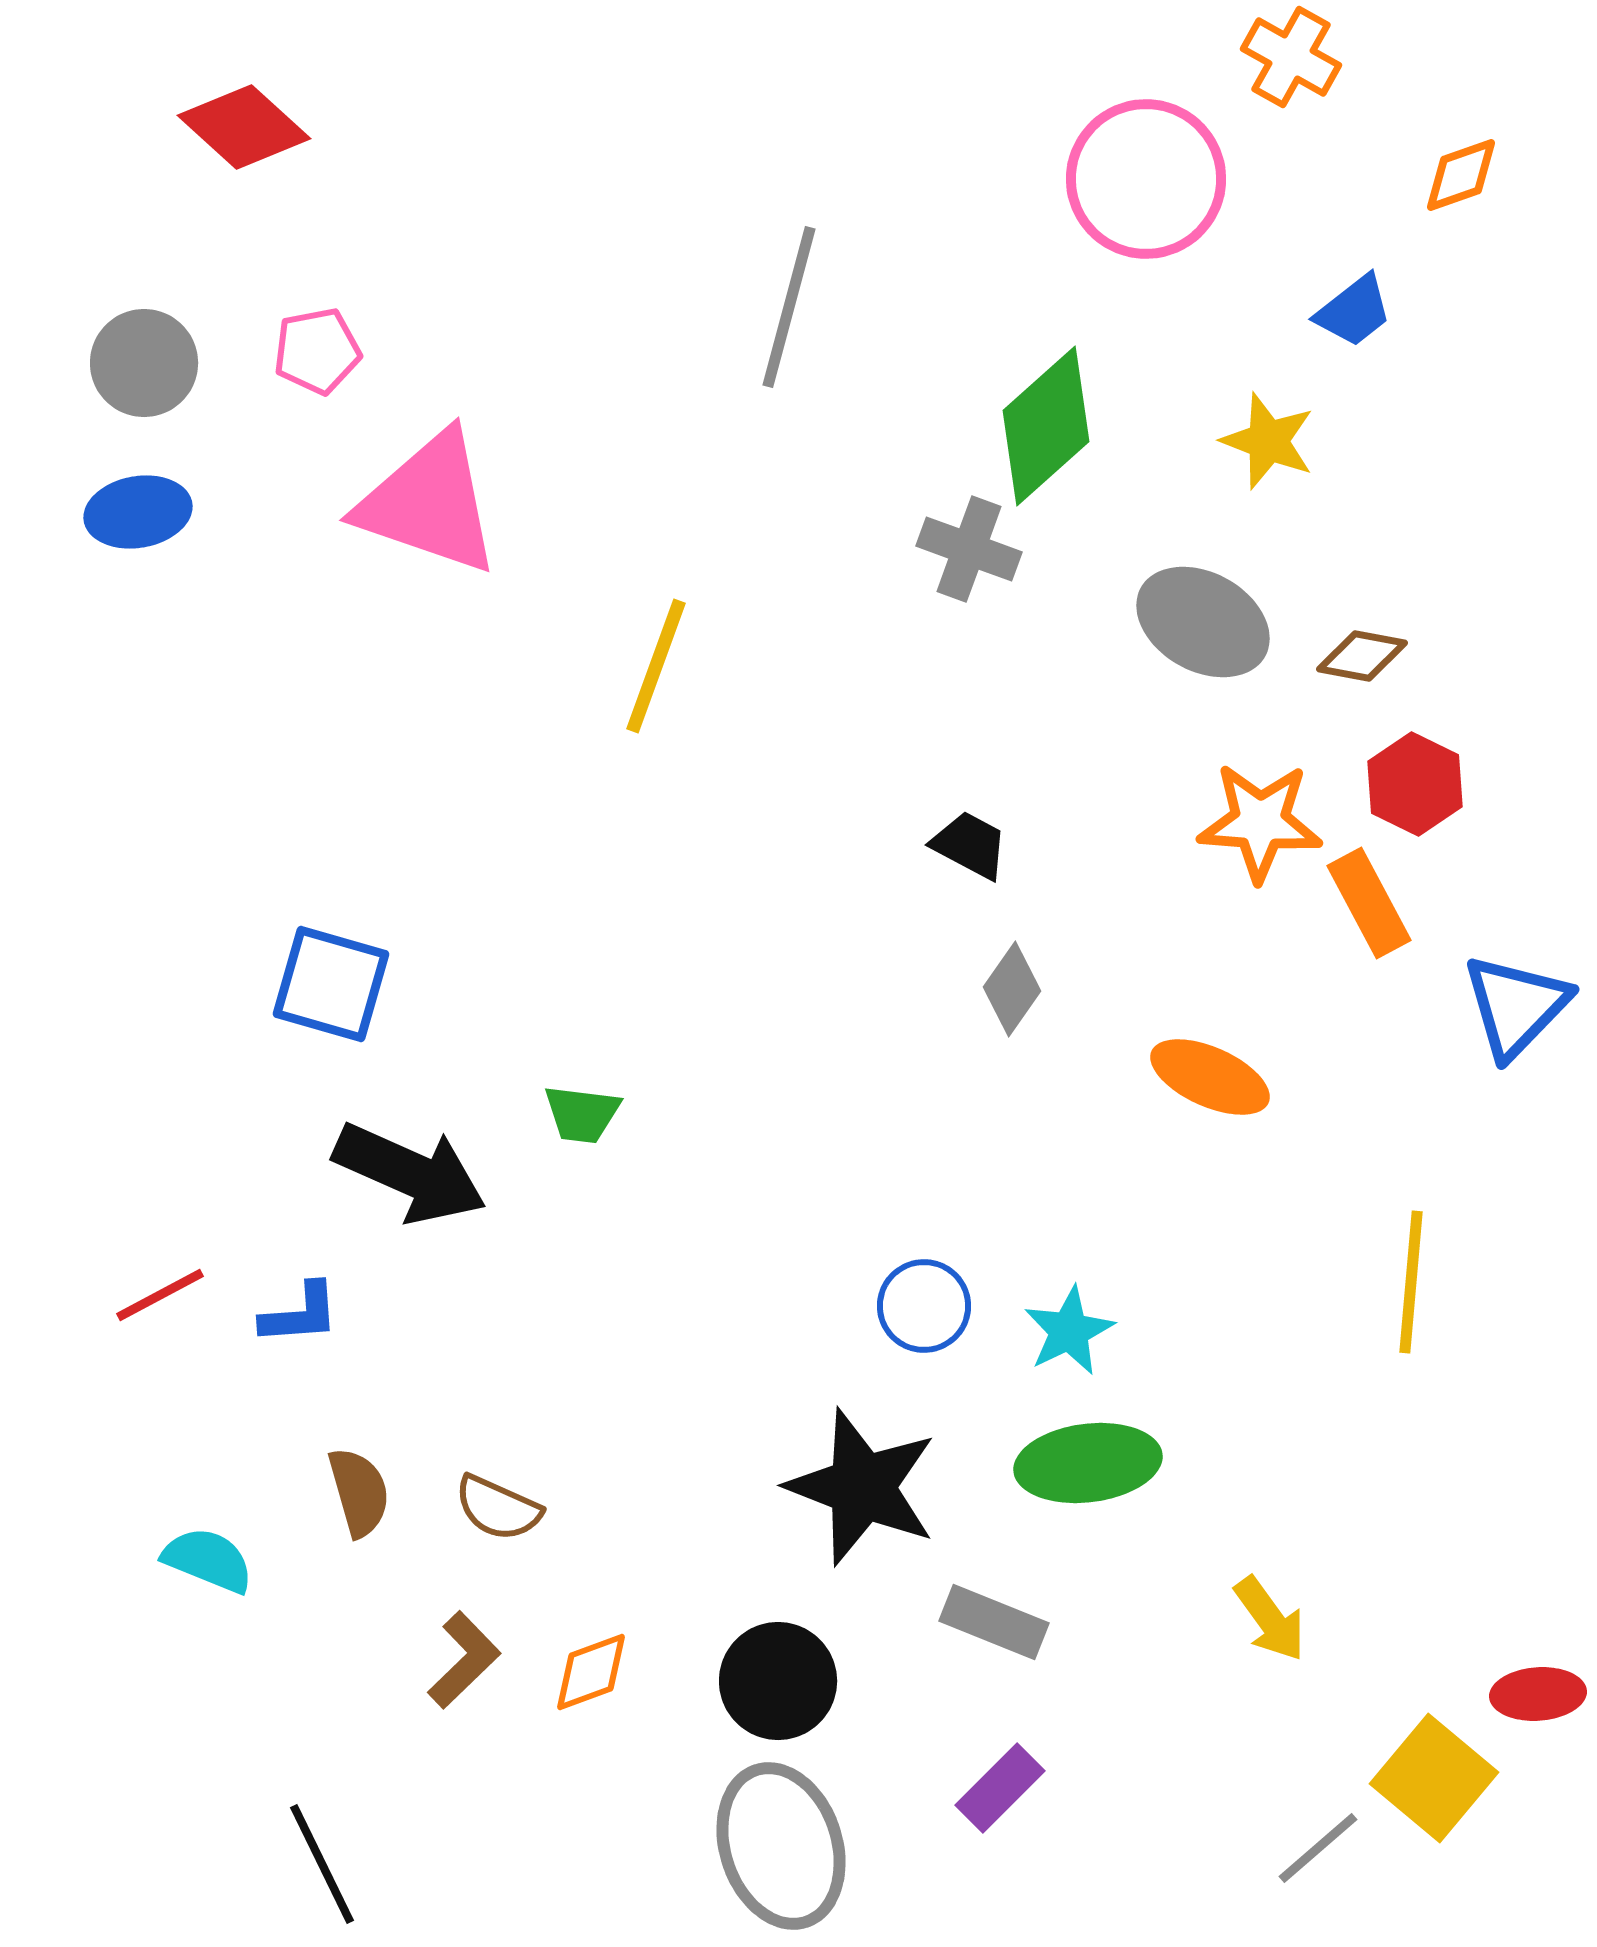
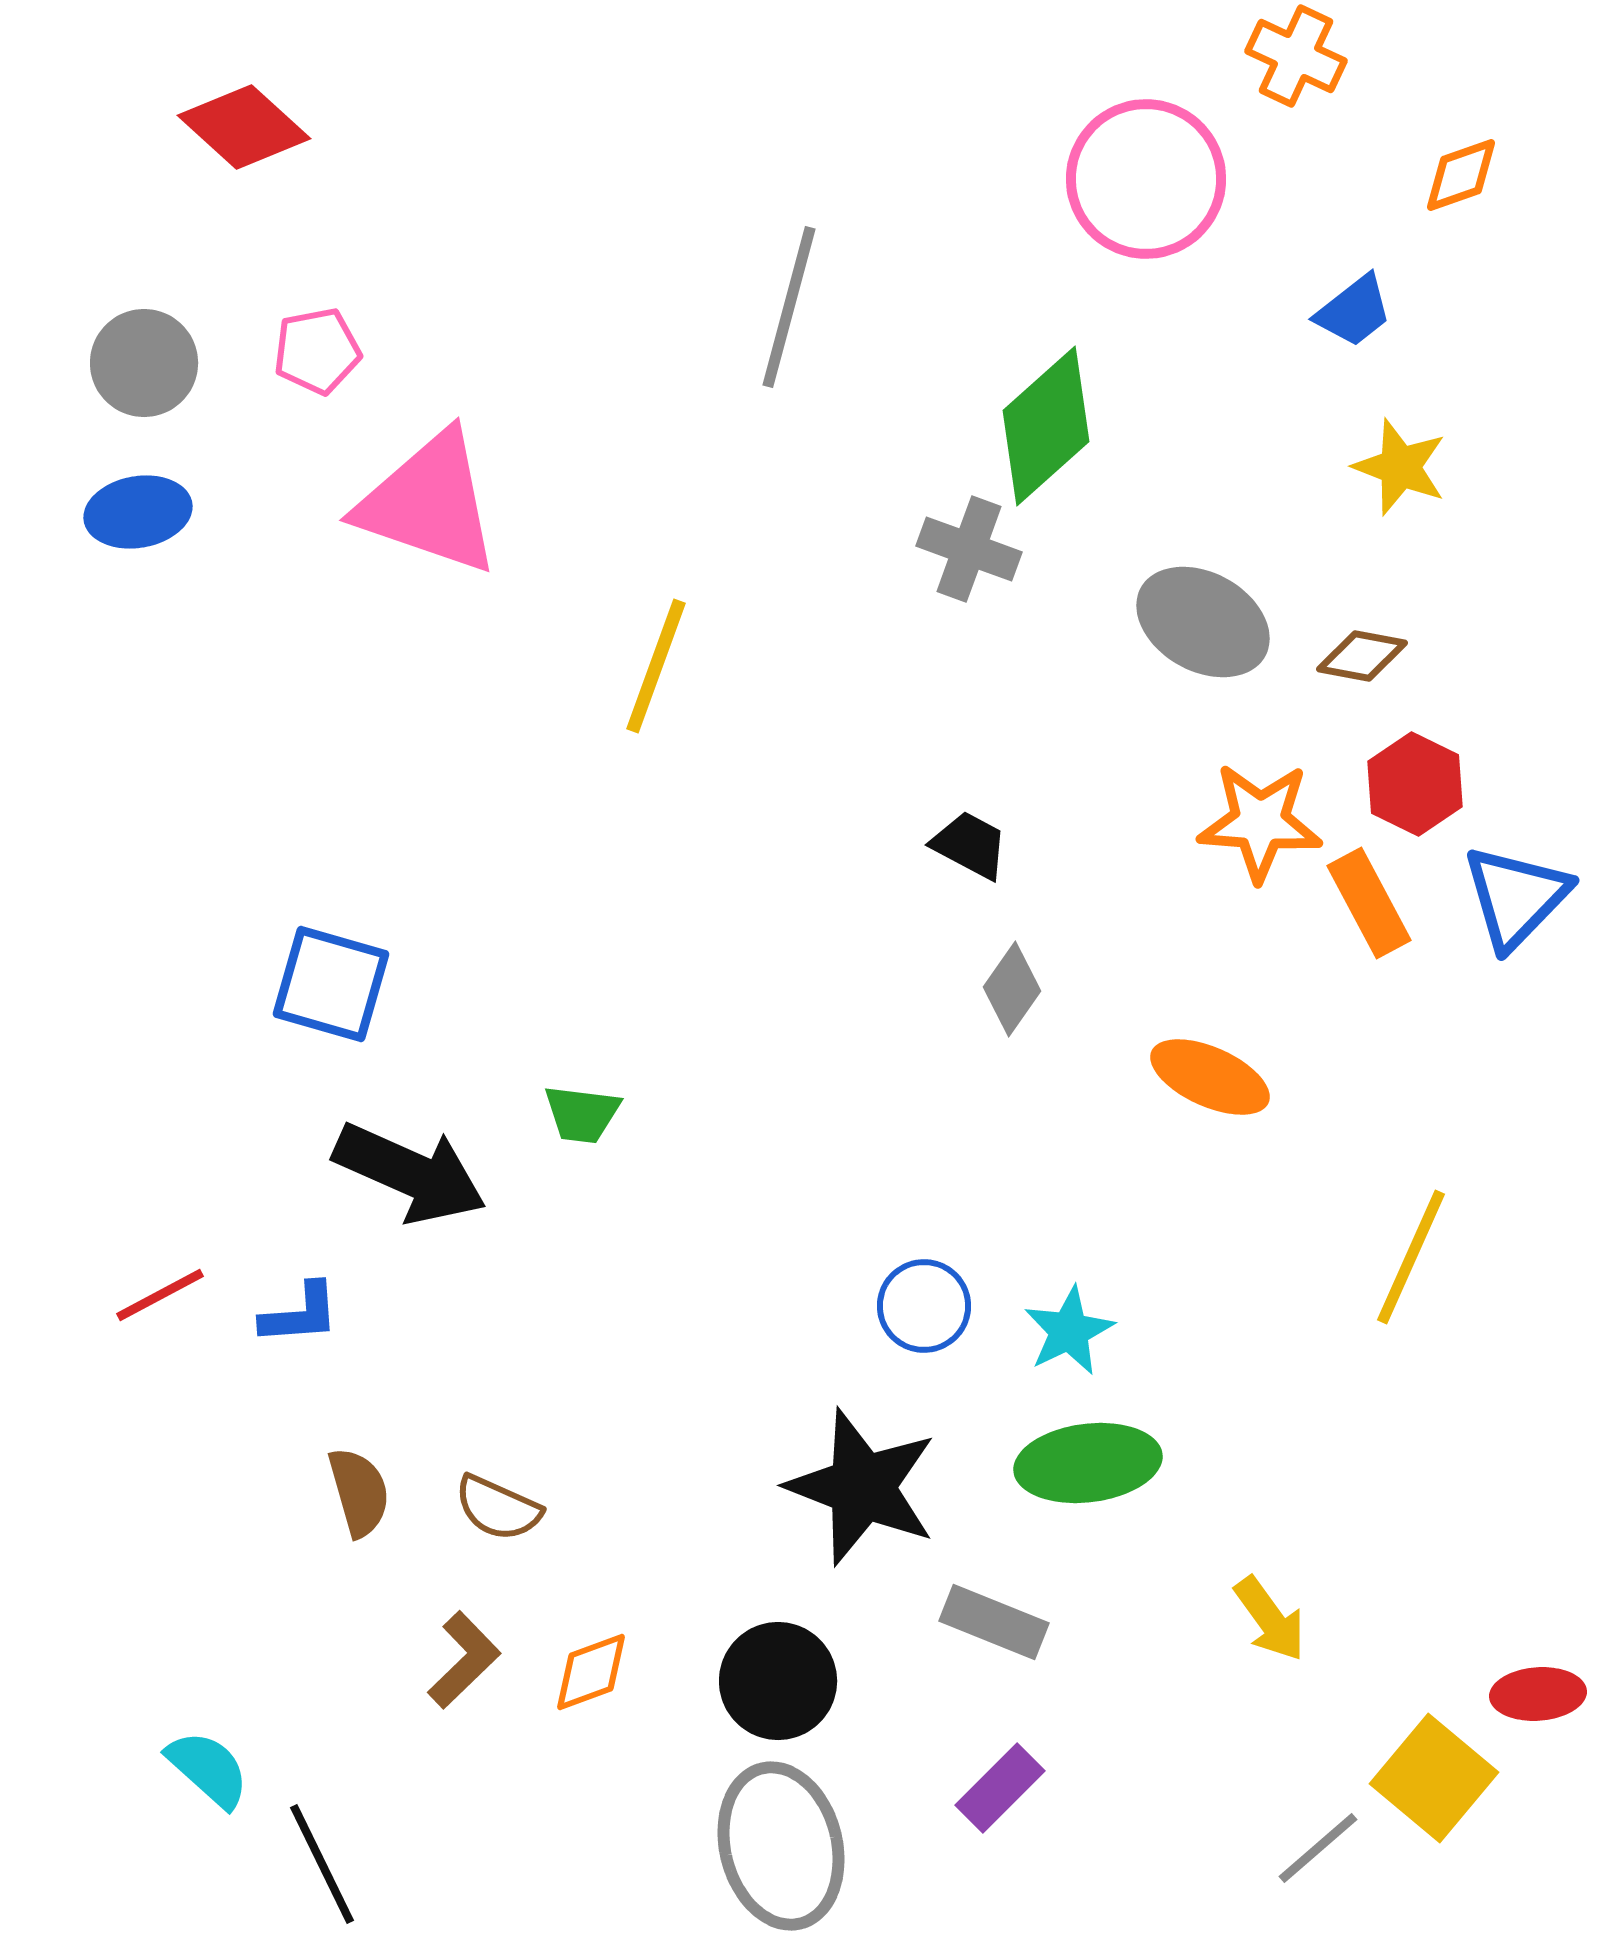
orange cross at (1291, 57): moved 5 px right, 1 px up; rotated 4 degrees counterclockwise
yellow star at (1268, 441): moved 132 px right, 26 px down
blue triangle at (1516, 1006): moved 109 px up
yellow line at (1411, 1282): moved 25 px up; rotated 19 degrees clockwise
cyan semicircle at (208, 1560): moved 209 px down; rotated 20 degrees clockwise
gray ellipse at (781, 1846): rotated 4 degrees clockwise
